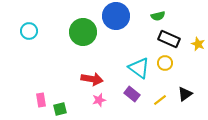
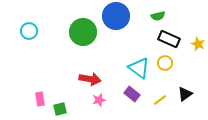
red arrow: moved 2 px left
pink rectangle: moved 1 px left, 1 px up
